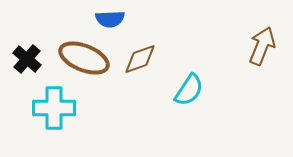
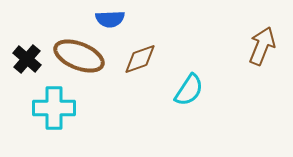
brown ellipse: moved 5 px left, 2 px up
